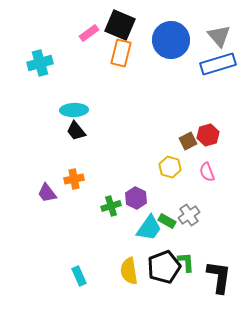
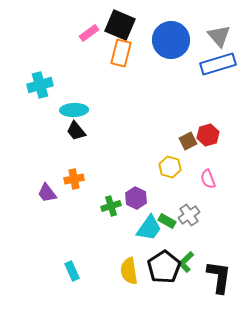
cyan cross: moved 22 px down
pink semicircle: moved 1 px right, 7 px down
green L-shape: rotated 130 degrees counterclockwise
black pentagon: rotated 12 degrees counterclockwise
cyan rectangle: moved 7 px left, 5 px up
